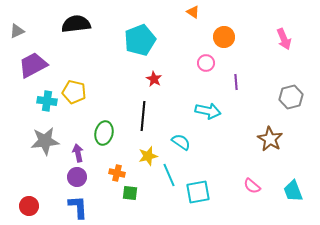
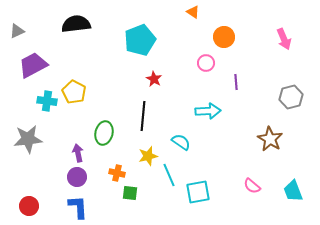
yellow pentagon: rotated 15 degrees clockwise
cyan arrow: rotated 15 degrees counterclockwise
gray star: moved 17 px left, 2 px up
